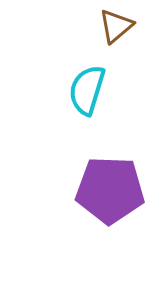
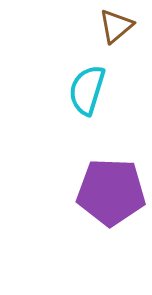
purple pentagon: moved 1 px right, 2 px down
